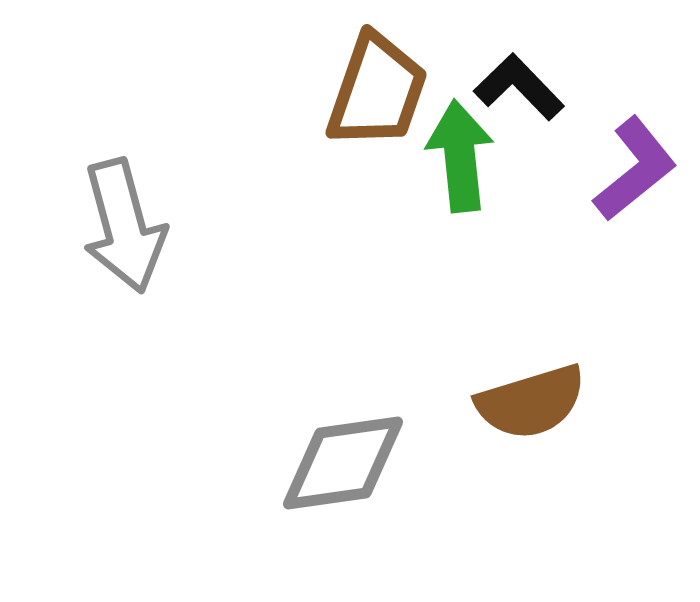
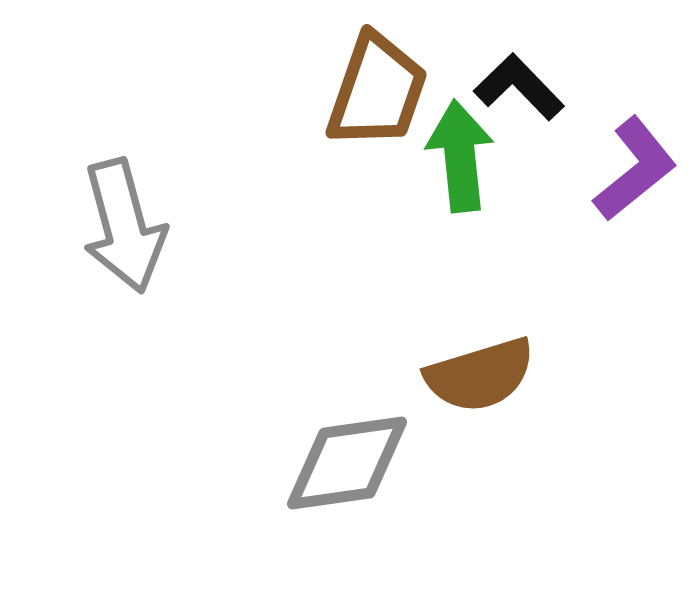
brown semicircle: moved 51 px left, 27 px up
gray diamond: moved 4 px right
